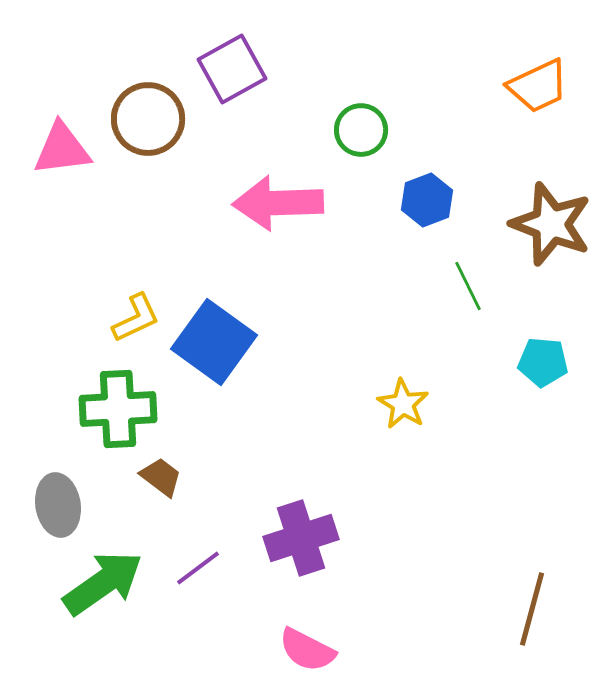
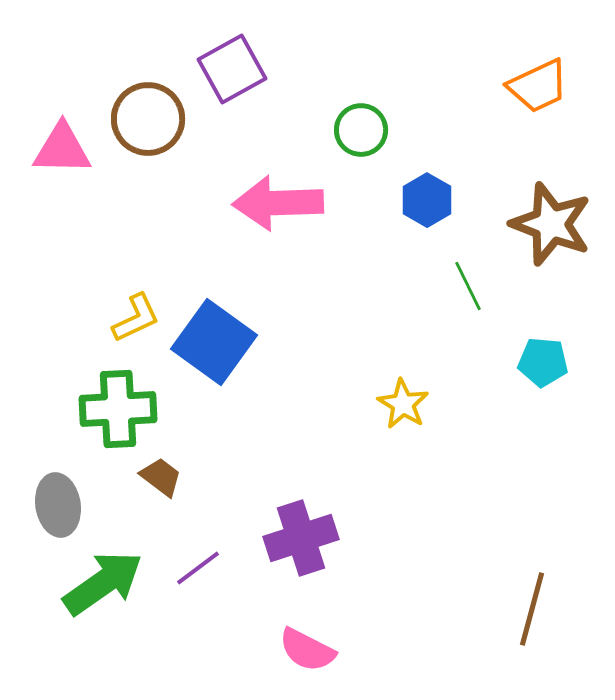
pink triangle: rotated 8 degrees clockwise
blue hexagon: rotated 9 degrees counterclockwise
